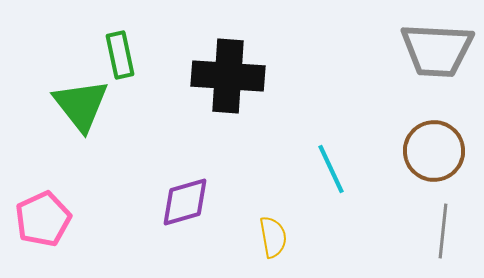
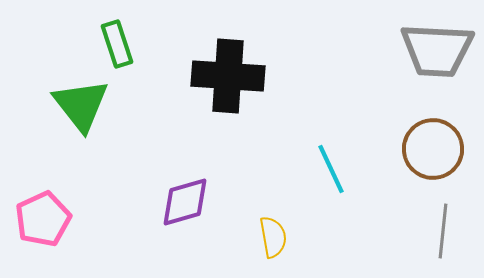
green rectangle: moved 3 px left, 11 px up; rotated 6 degrees counterclockwise
brown circle: moved 1 px left, 2 px up
